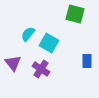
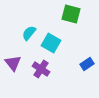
green square: moved 4 px left
cyan semicircle: moved 1 px right, 1 px up
cyan square: moved 2 px right
blue rectangle: moved 3 px down; rotated 56 degrees clockwise
